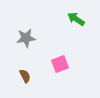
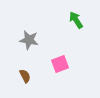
green arrow: moved 1 px down; rotated 24 degrees clockwise
gray star: moved 3 px right, 2 px down; rotated 18 degrees clockwise
